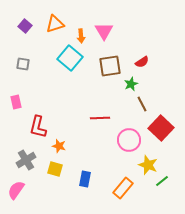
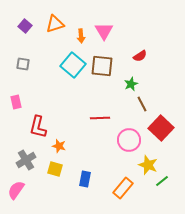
cyan square: moved 3 px right, 7 px down
red semicircle: moved 2 px left, 6 px up
brown square: moved 8 px left; rotated 15 degrees clockwise
